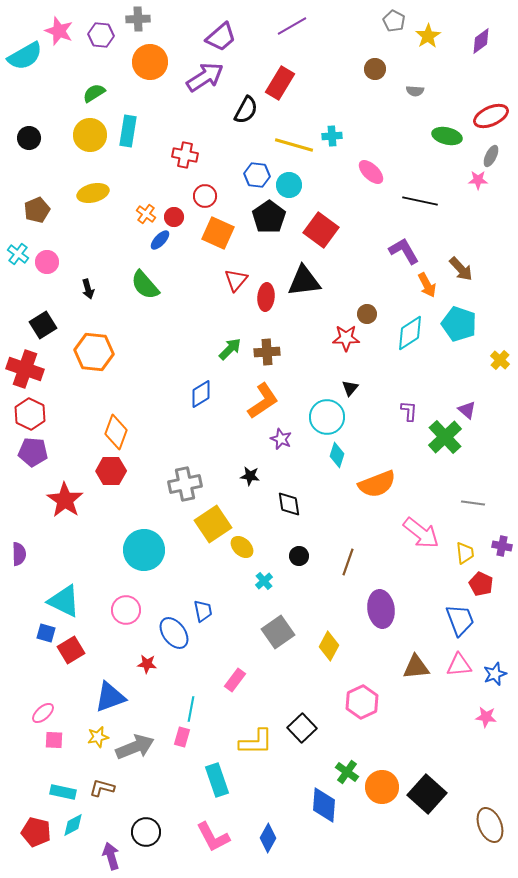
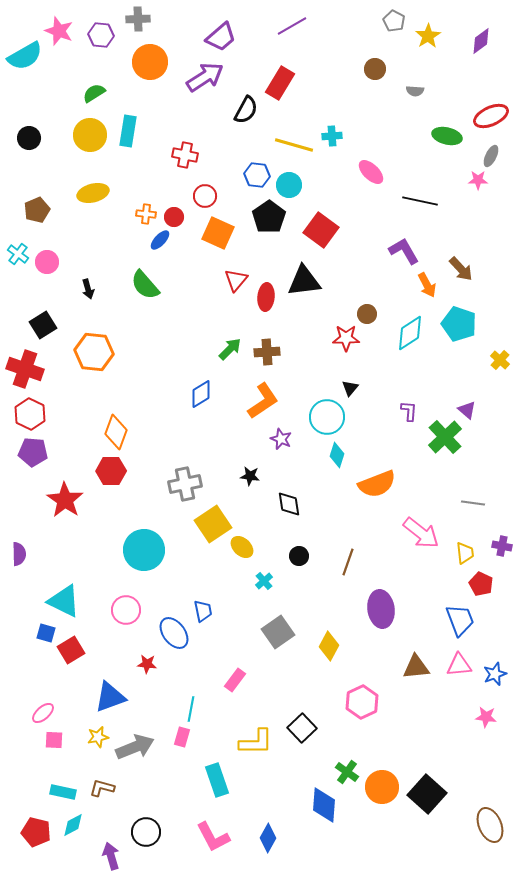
orange cross at (146, 214): rotated 30 degrees counterclockwise
